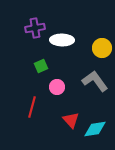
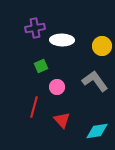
yellow circle: moved 2 px up
red line: moved 2 px right
red triangle: moved 9 px left
cyan diamond: moved 2 px right, 2 px down
